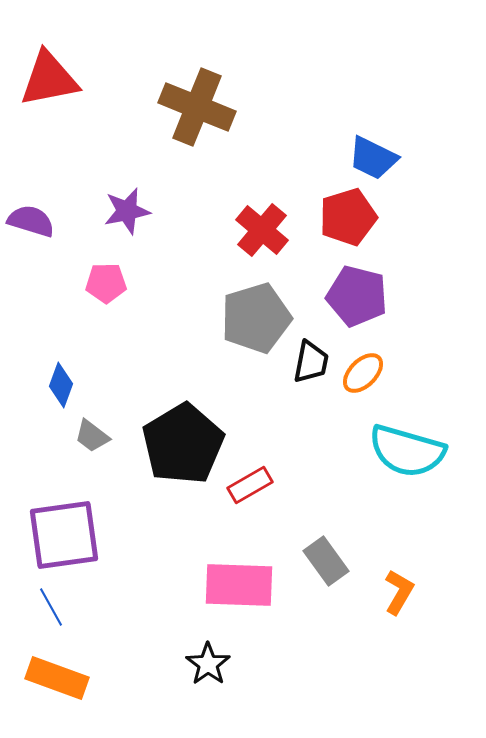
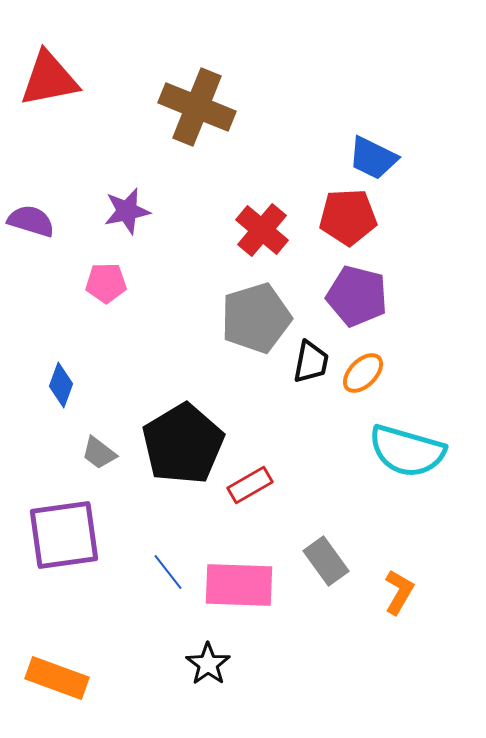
red pentagon: rotated 14 degrees clockwise
gray trapezoid: moved 7 px right, 17 px down
blue line: moved 117 px right, 35 px up; rotated 9 degrees counterclockwise
